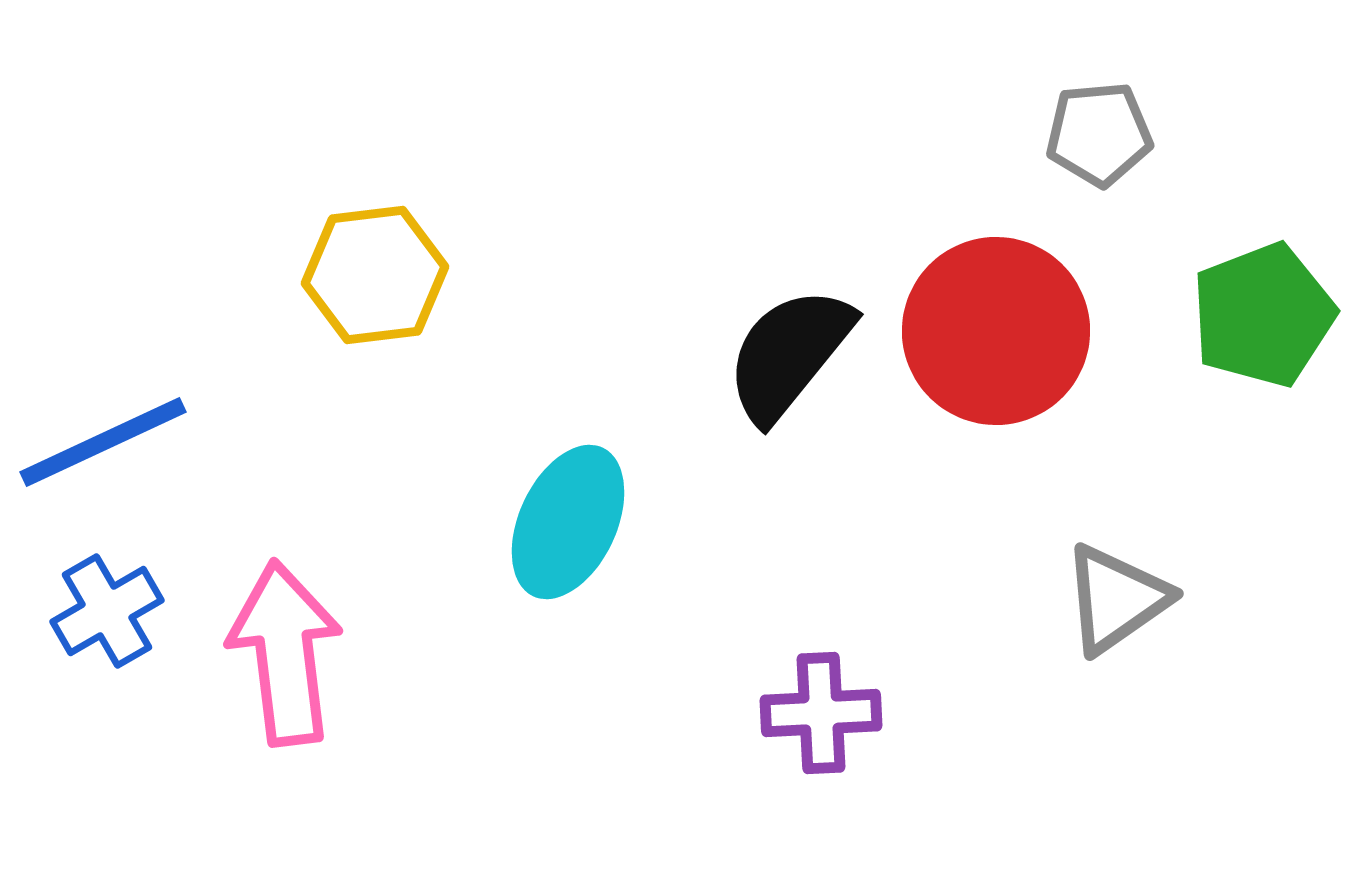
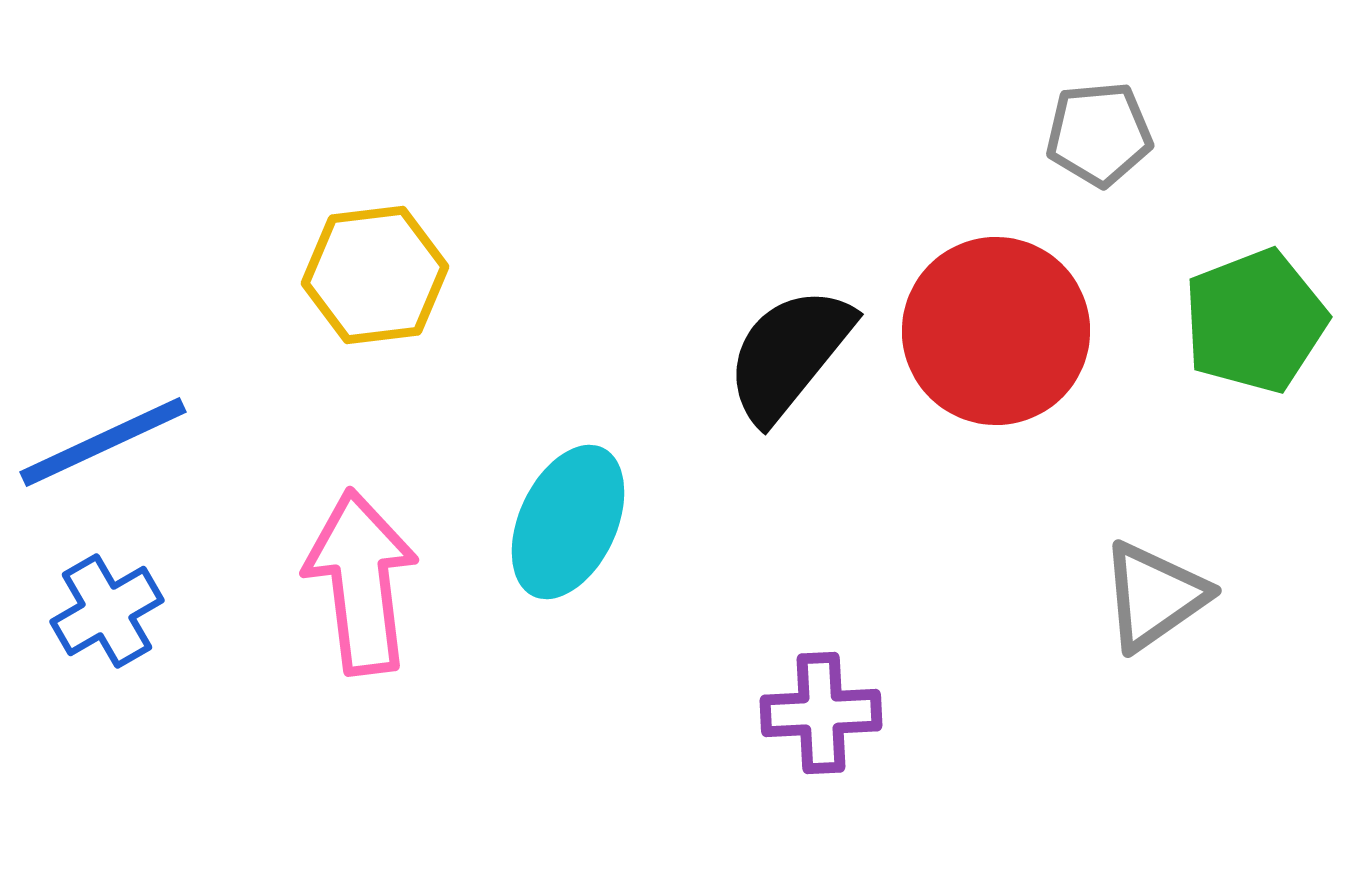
green pentagon: moved 8 px left, 6 px down
gray triangle: moved 38 px right, 3 px up
pink arrow: moved 76 px right, 71 px up
